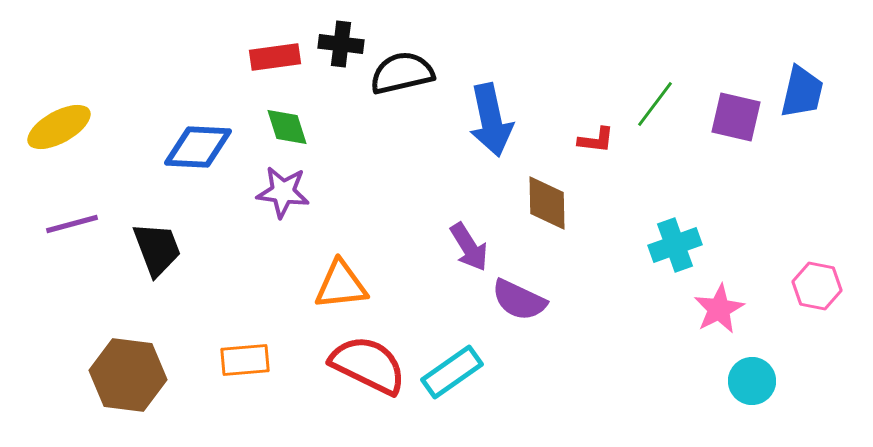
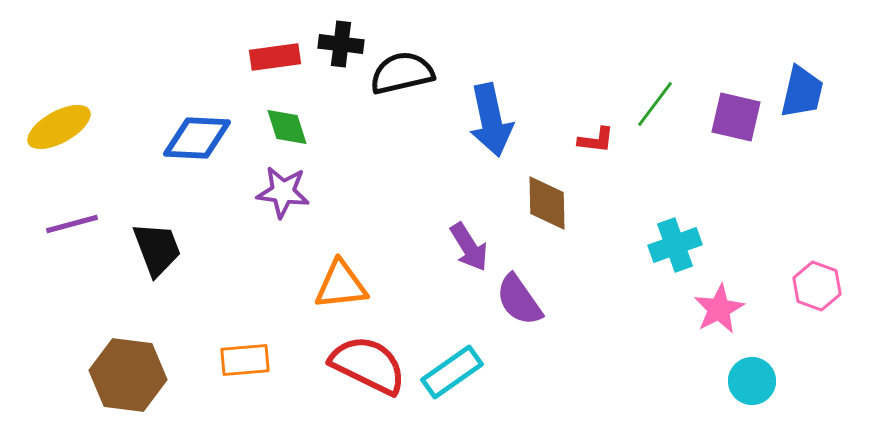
blue diamond: moved 1 px left, 9 px up
pink hexagon: rotated 9 degrees clockwise
purple semicircle: rotated 30 degrees clockwise
